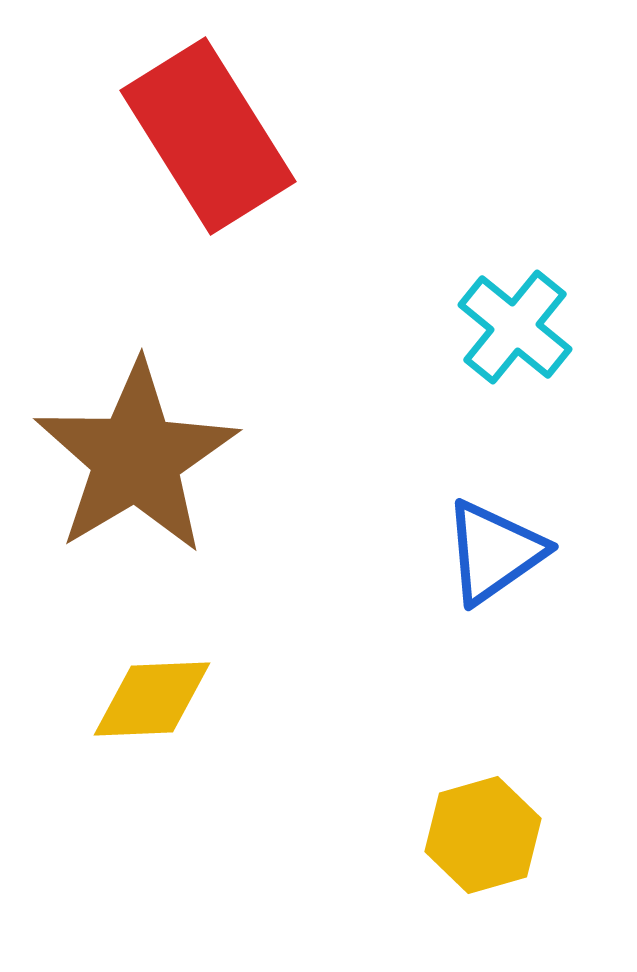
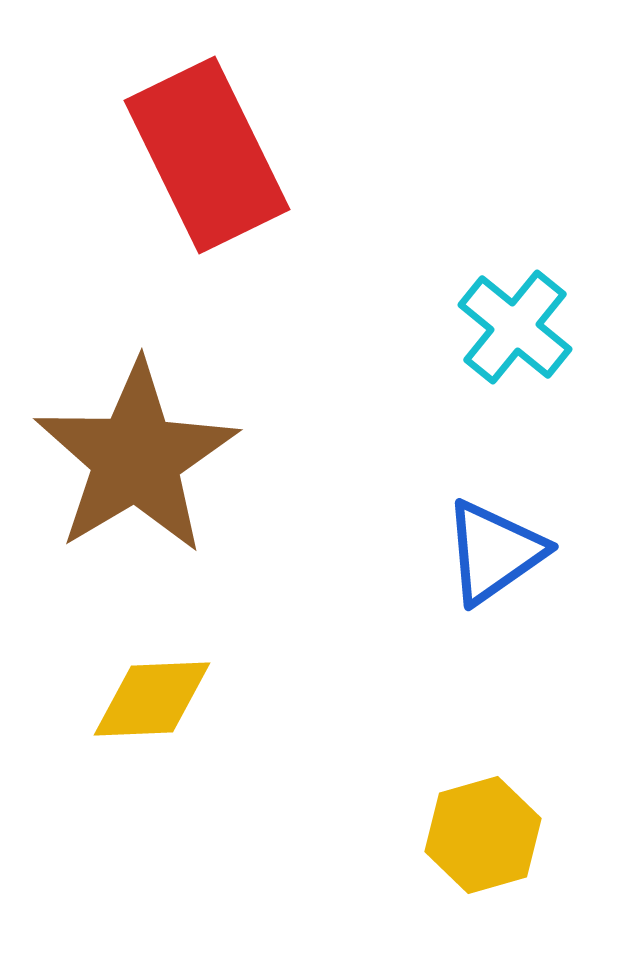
red rectangle: moved 1 px left, 19 px down; rotated 6 degrees clockwise
